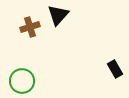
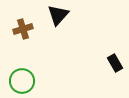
brown cross: moved 7 px left, 2 px down
black rectangle: moved 6 px up
